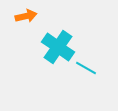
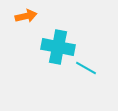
cyan cross: rotated 24 degrees counterclockwise
